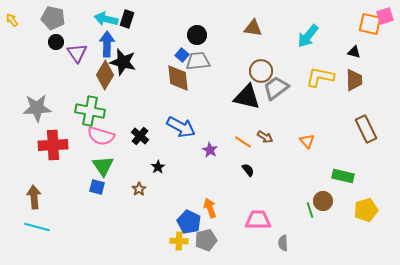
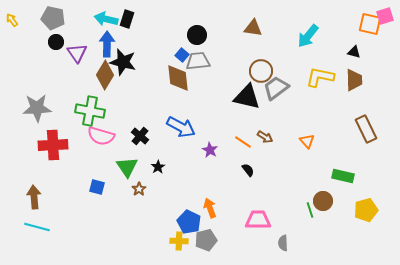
green triangle at (103, 166): moved 24 px right, 1 px down
